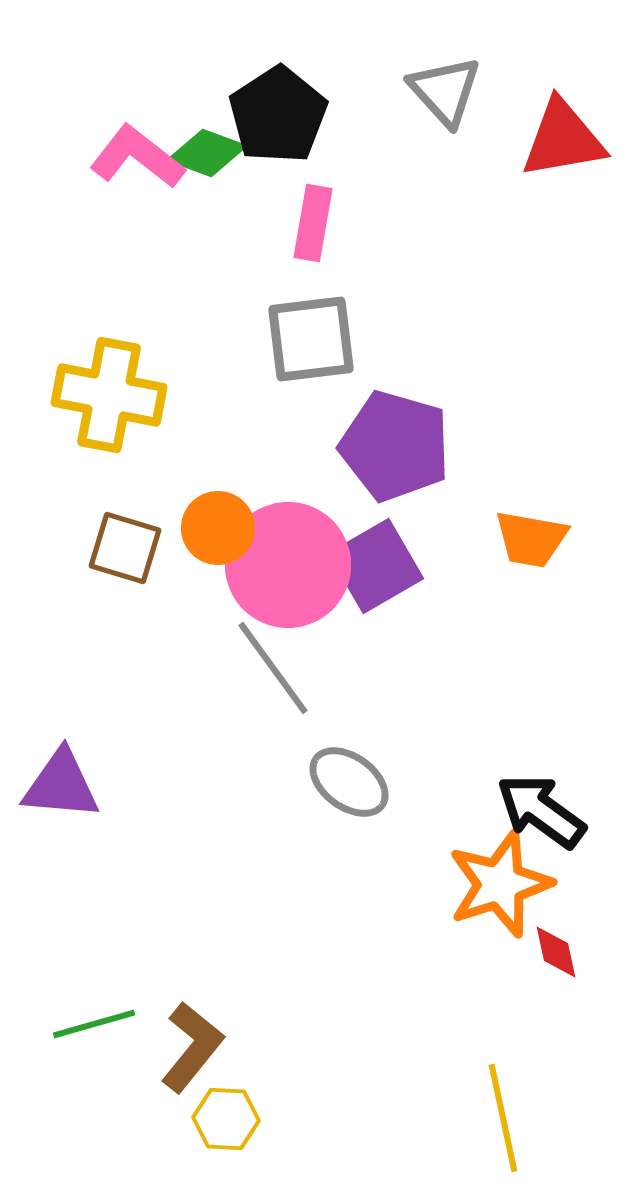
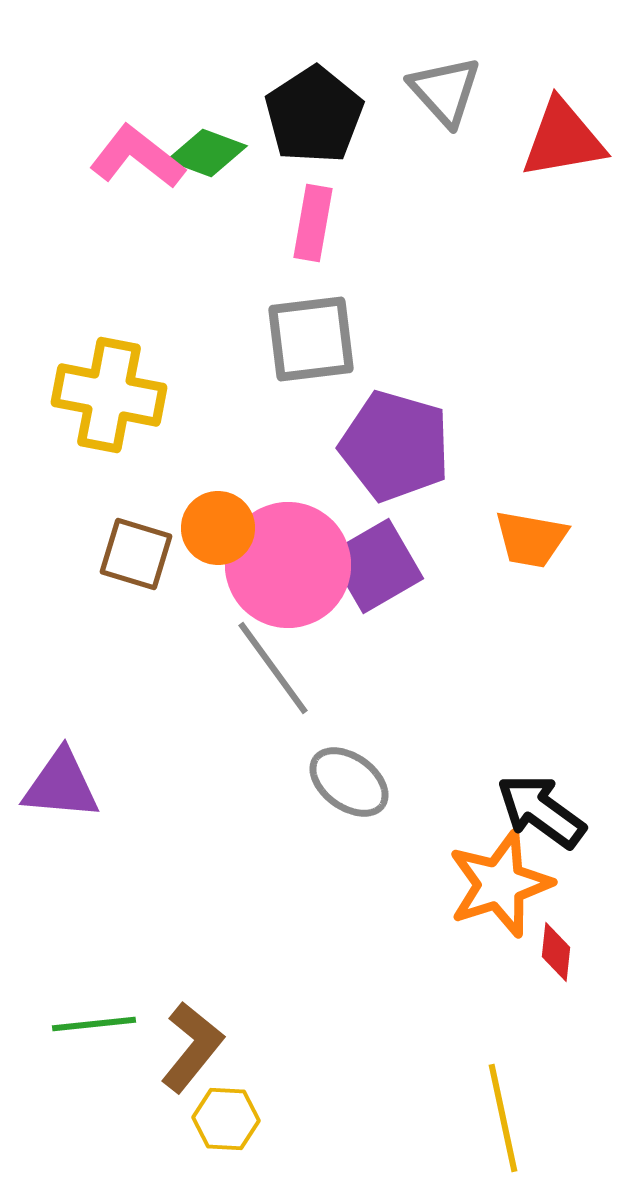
black pentagon: moved 36 px right
brown square: moved 11 px right, 6 px down
red diamond: rotated 18 degrees clockwise
green line: rotated 10 degrees clockwise
